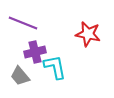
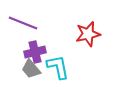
red star: rotated 25 degrees counterclockwise
cyan L-shape: moved 3 px right
gray trapezoid: moved 11 px right, 7 px up
